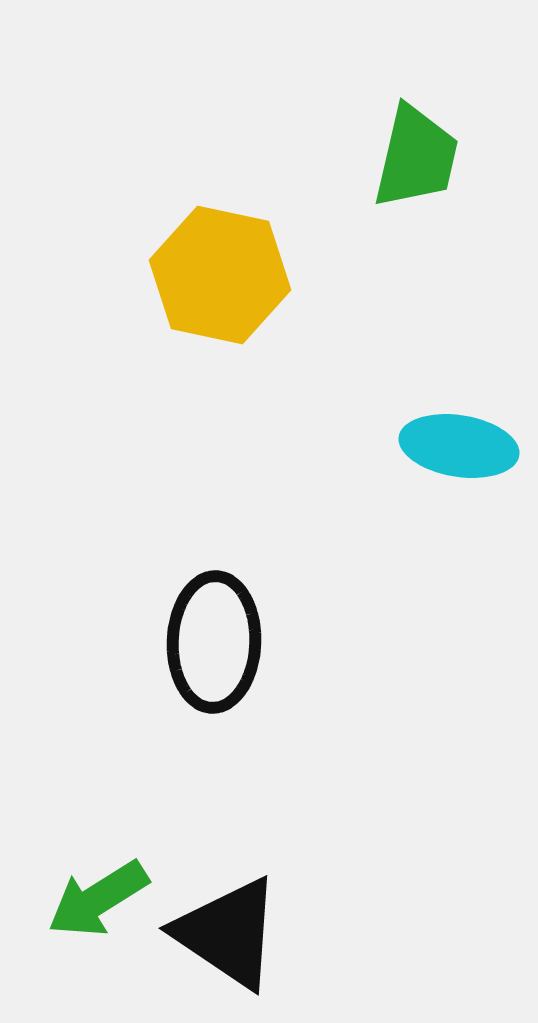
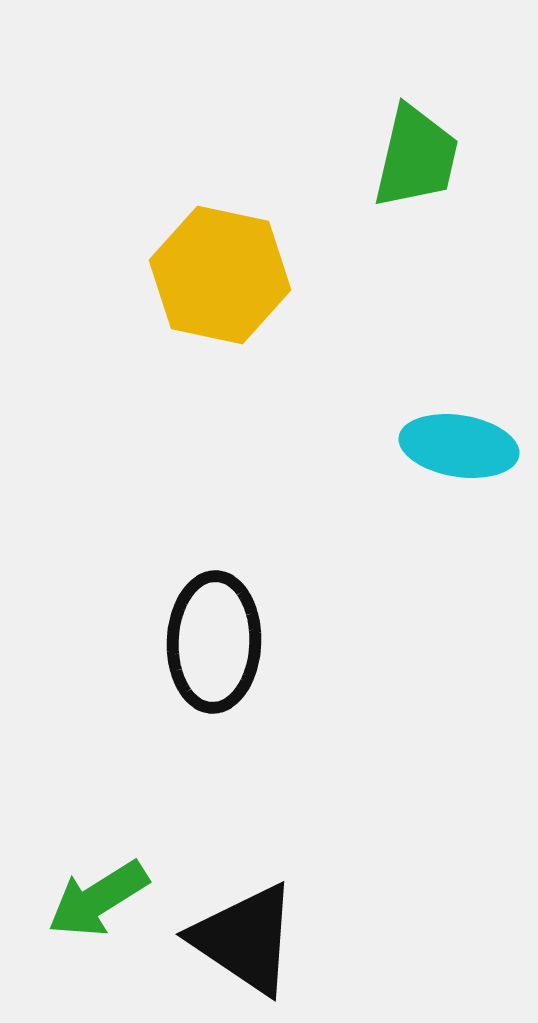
black triangle: moved 17 px right, 6 px down
